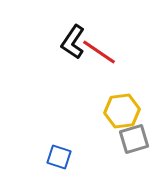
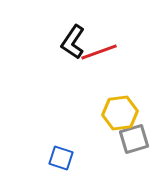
red line: rotated 54 degrees counterclockwise
yellow hexagon: moved 2 px left, 2 px down
blue square: moved 2 px right, 1 px down
